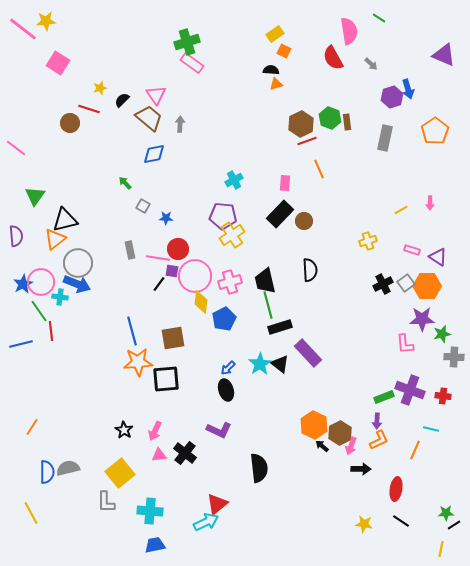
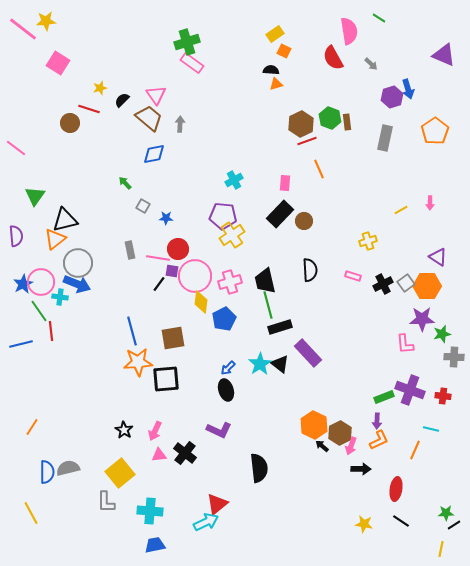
pink rectangle at (412, 250): moved 59 px left, 26 px down
